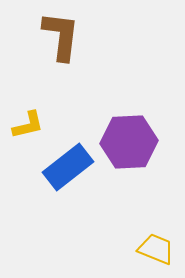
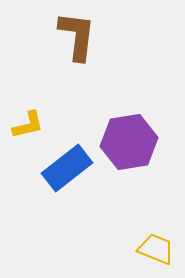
brown L-shape: moved 16 px right
purple hexagon: rotated 6 degrees counterclockwise
blue rectangle: moved 1 px left, 1 px down
